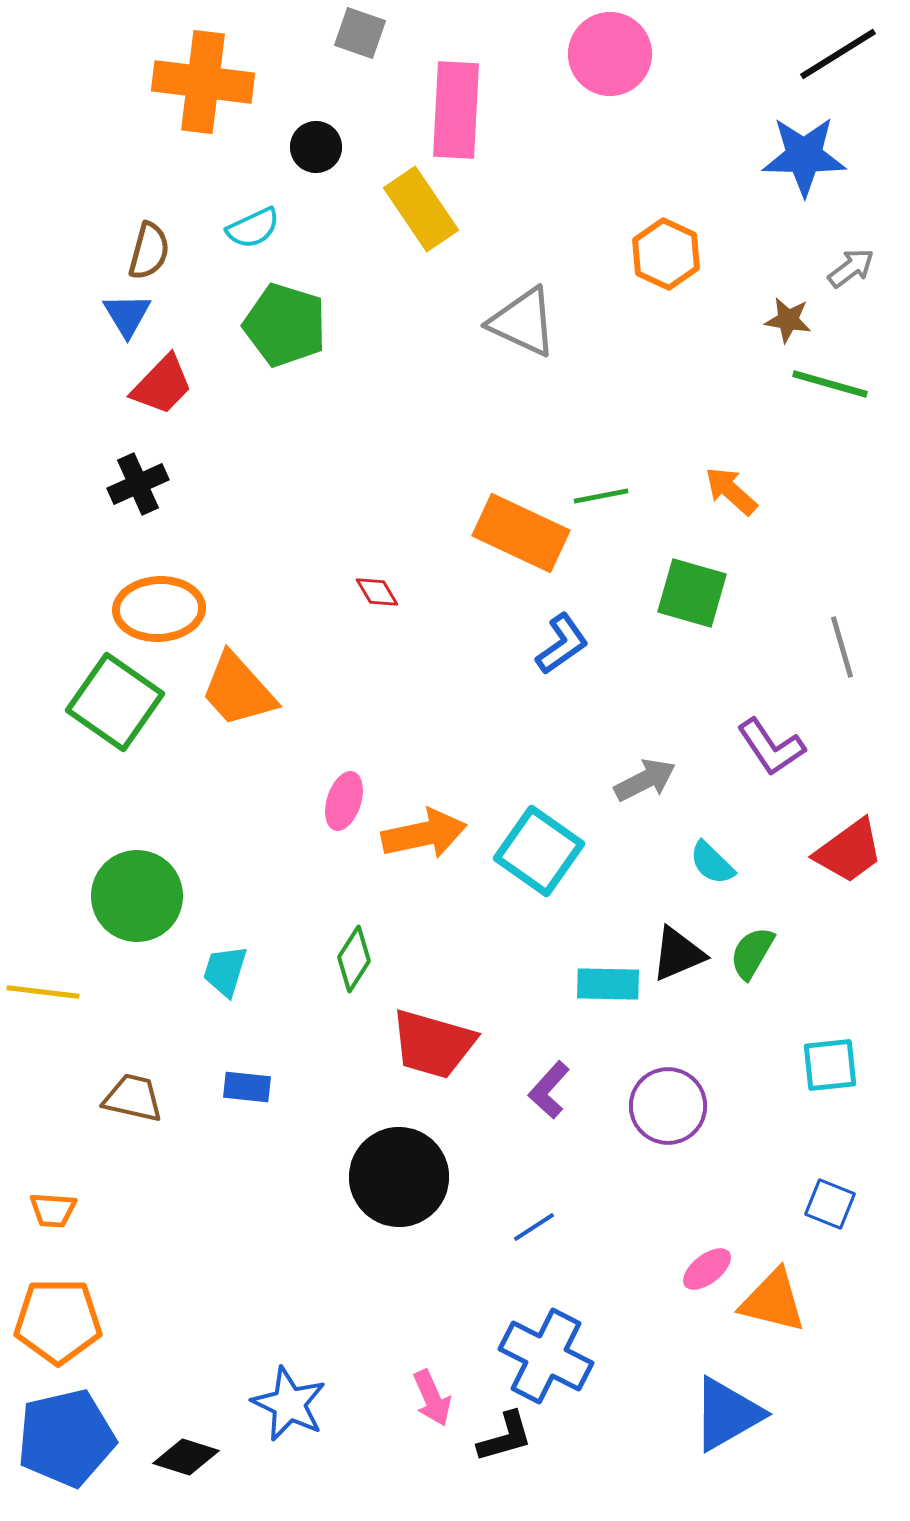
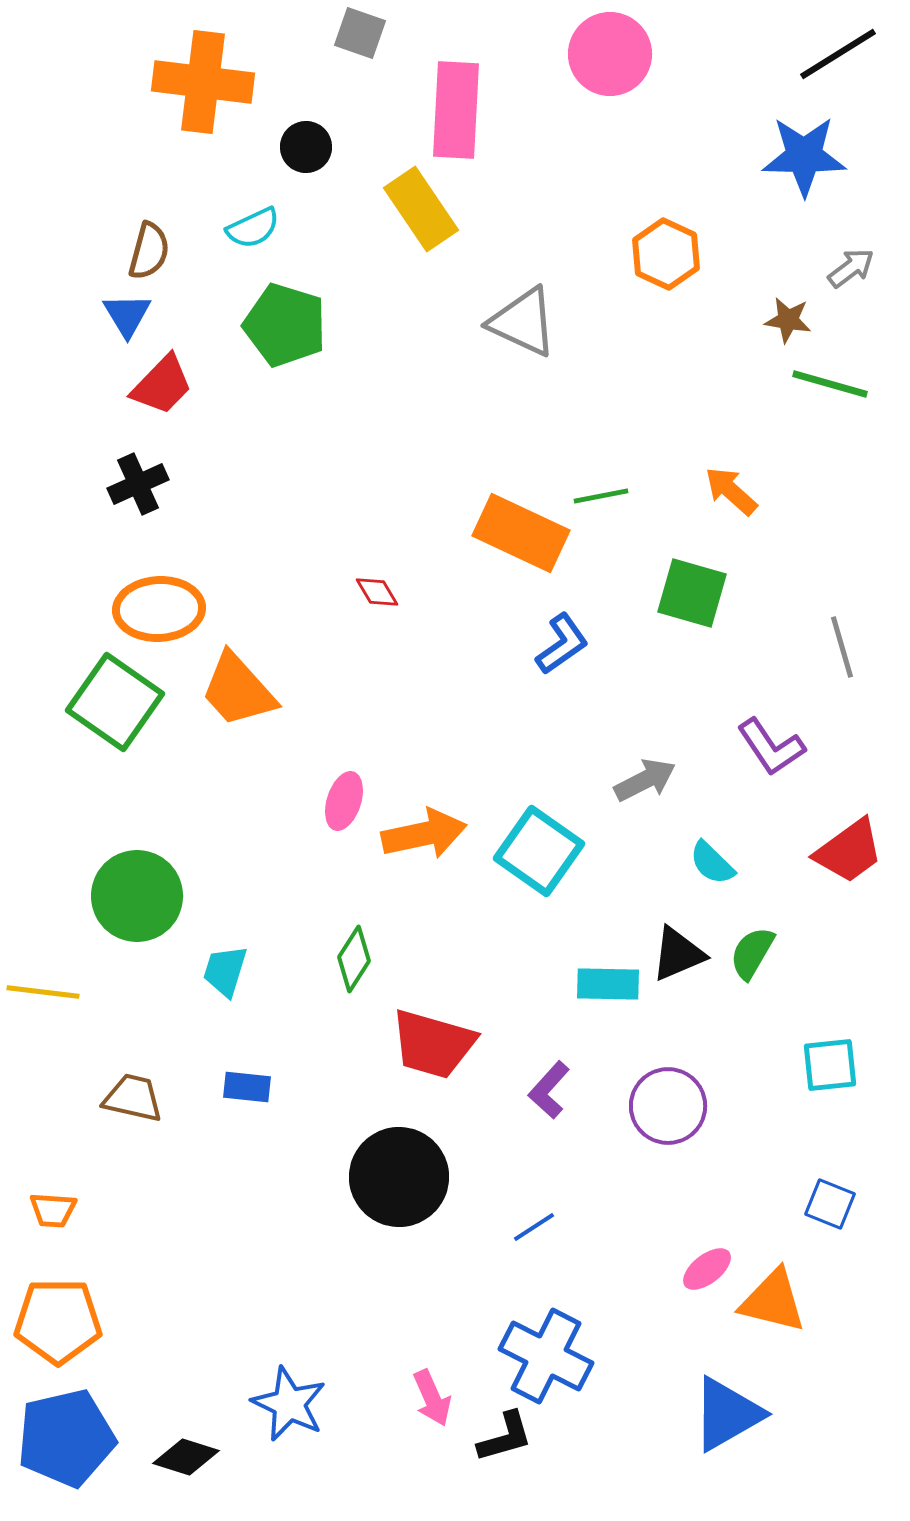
black circle at (316, 147): moved 10 px left
